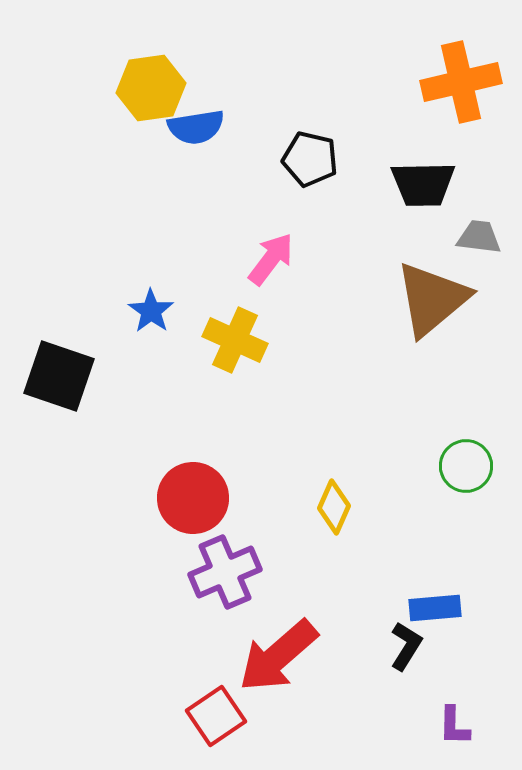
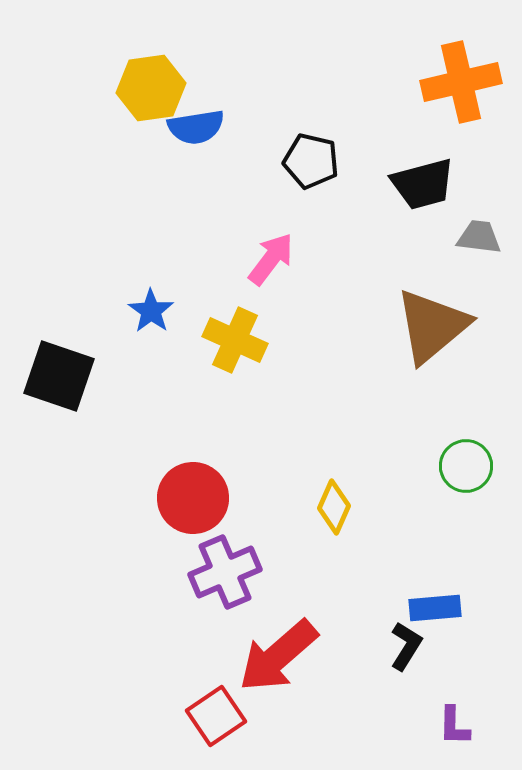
black pentagon: moved 1 px right, 2 px down
black trapezoid: rotated 14 degrees counterclockwise
brown triangle: moved 27 px down
